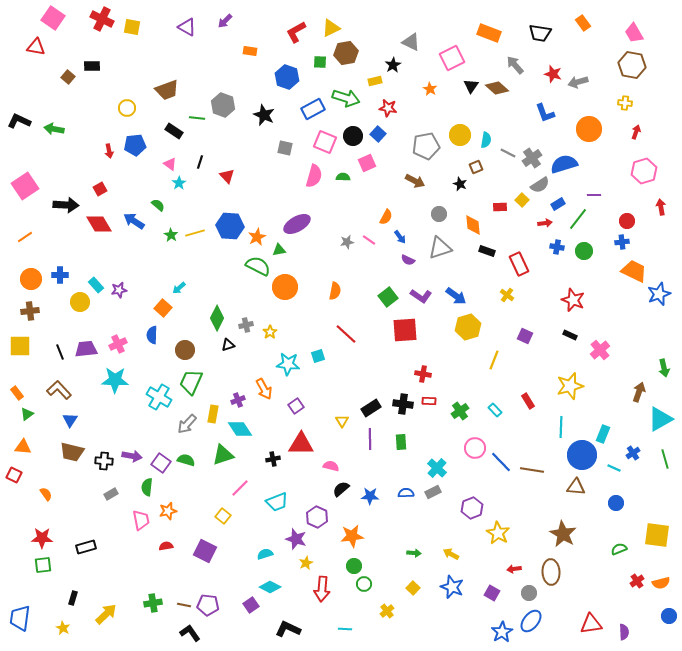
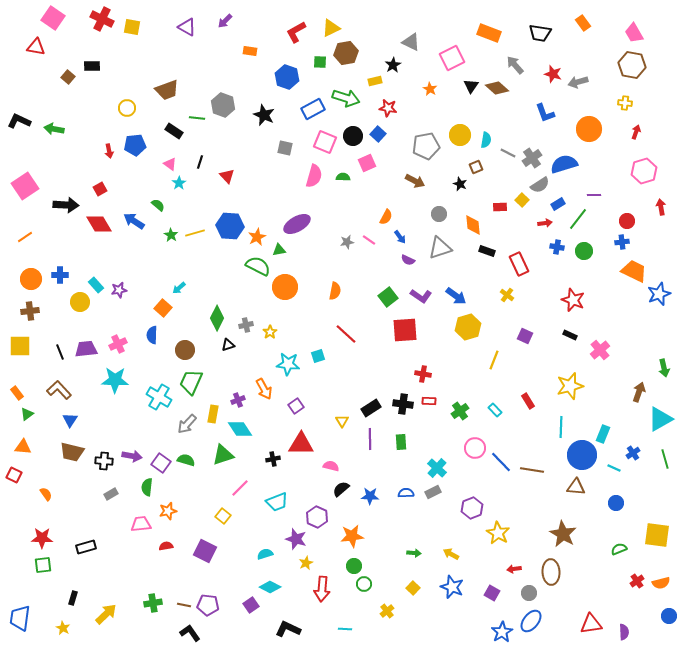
pink trapezoid at (141, 520): moved 4 px down; rotated 85 degrees counterclockwise
